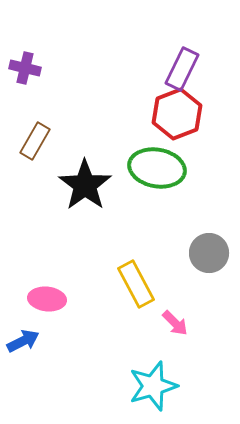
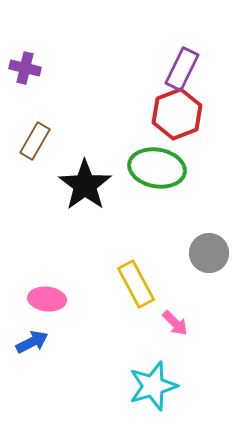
blue arrow: moved 9 px right, 1 px down
